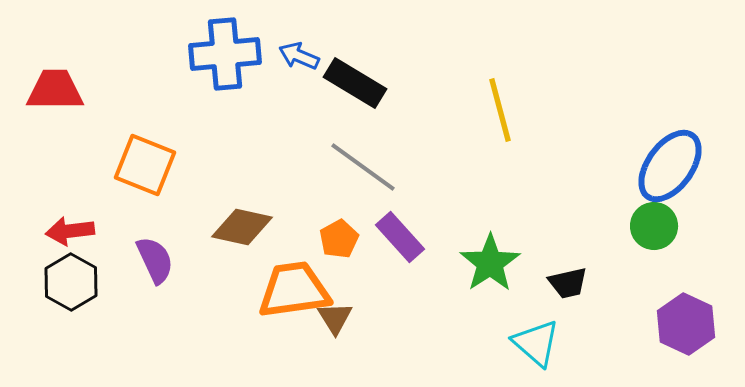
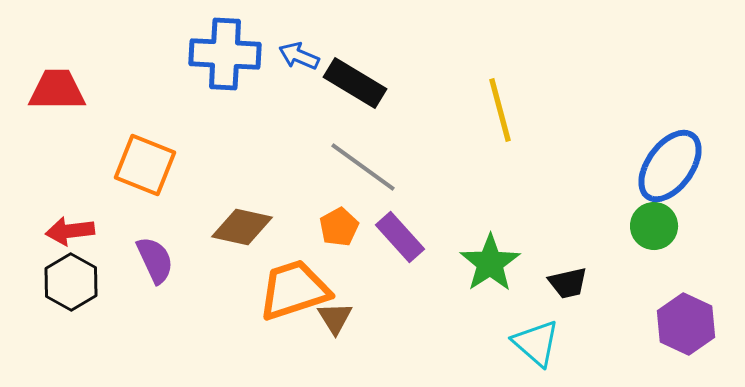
blue cross: rotated 8 degrees clockwise
red trapezoid: moved 2 px right
orange pentagon: moved 12 px up
orange trapezoid: rotated 10 degrees counterclockwise
